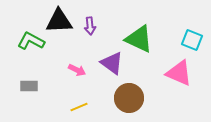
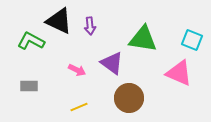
black triangle: rotated 28 degrees clockwise
green triangle: moved 4 px right; rotated 16 degrees counterclockwise
